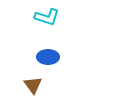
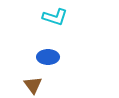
cyan L-shape: moved 8 px right
